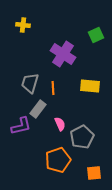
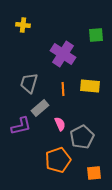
green square: rotated 21 degrees clockwise
gray trapezoid: moved 1 px left
orange line: moved 10 px right, 1 px down
gray rectangle: moved 2 px right, 1 px up; rotated 12 degrees clockwise
